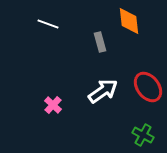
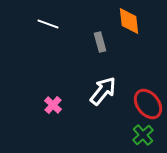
red ellipse: moved 17 px down
white arrow: rotated 16 degrees counterclockwise
green cross: rotated 20 degrees clockwise
